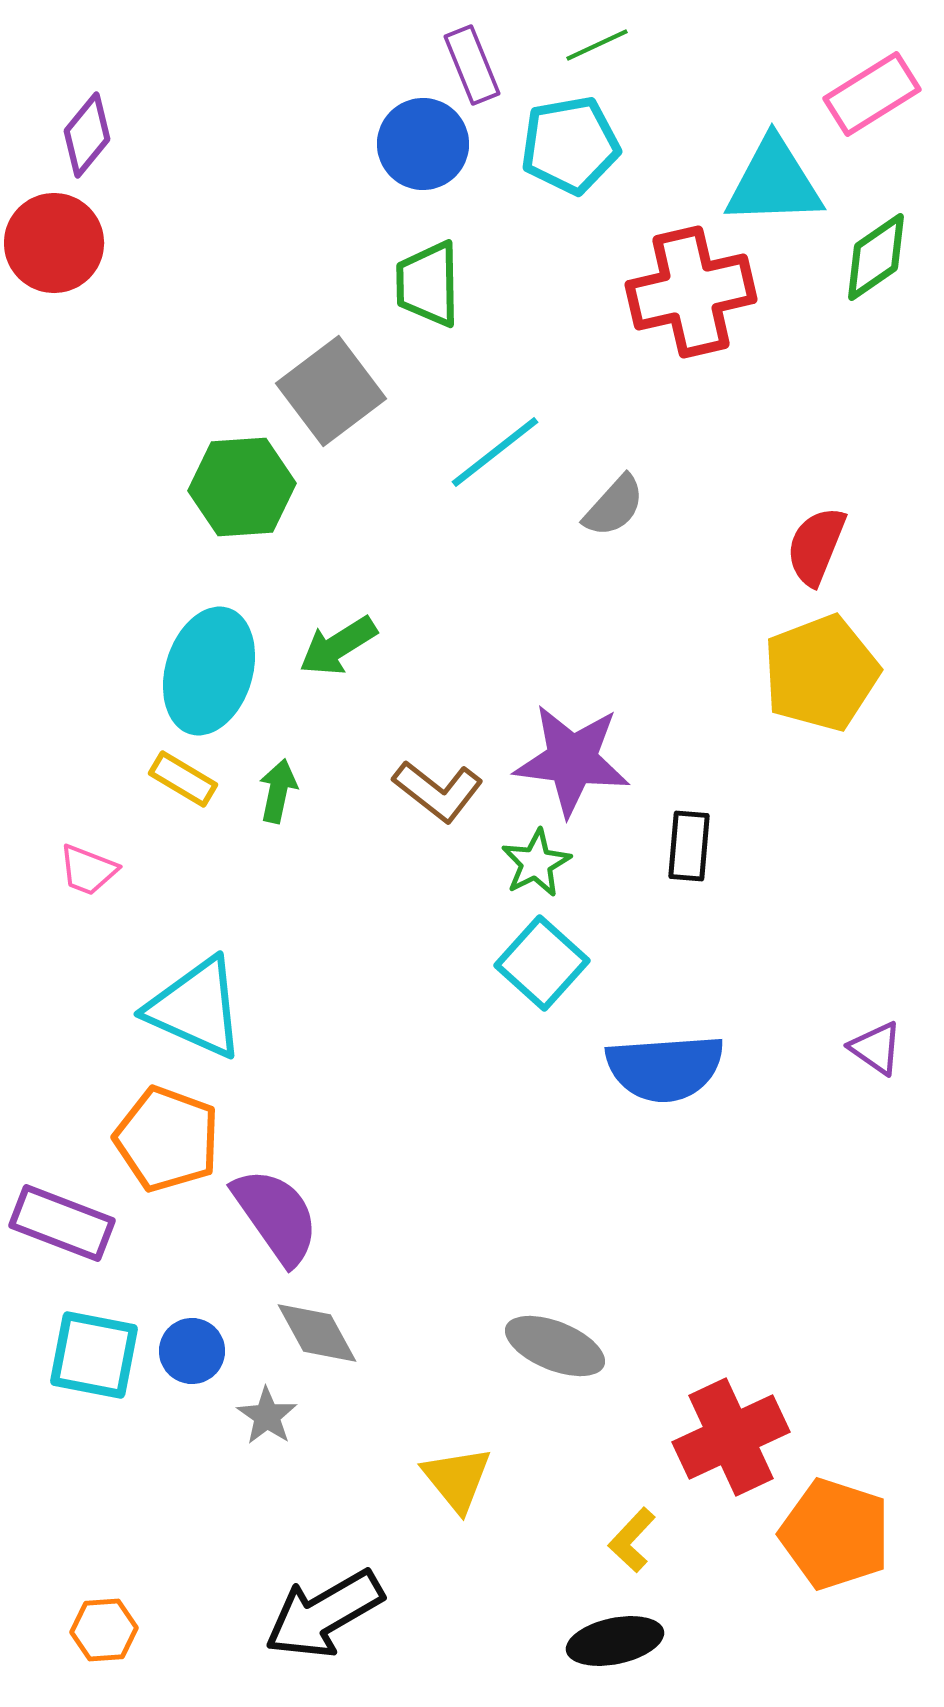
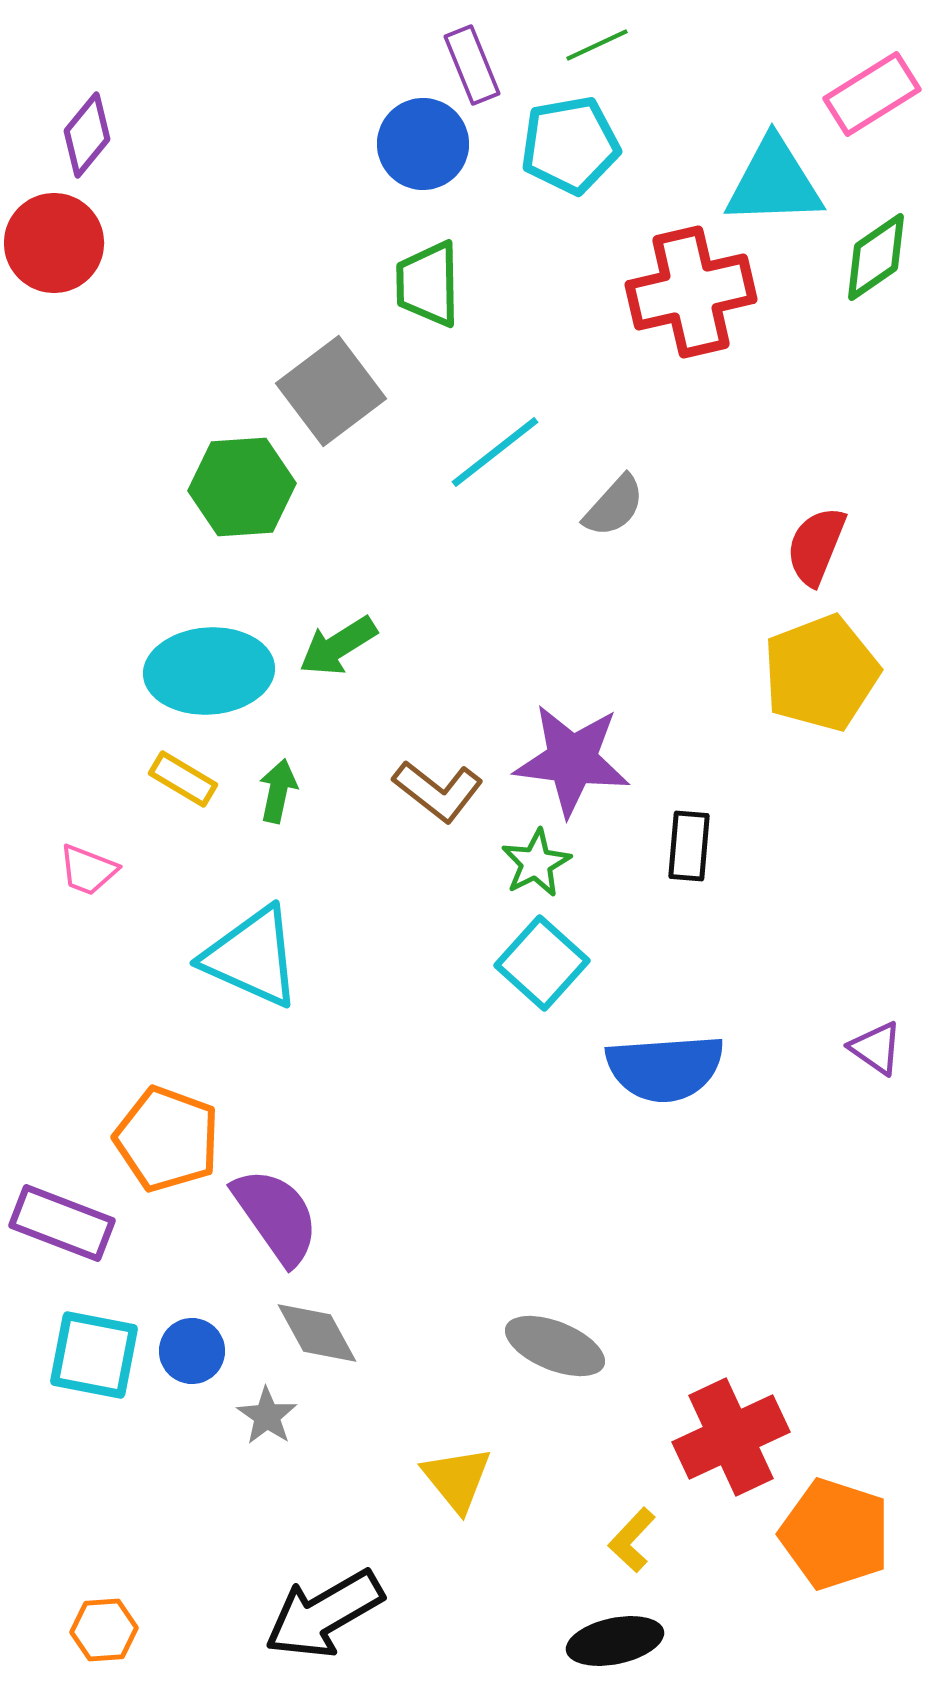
cyan ellipse at (209, 671): rotated 69 degrees clockwise
cyan triangle at (196, 1008): moved 56 px right, 51 px up
